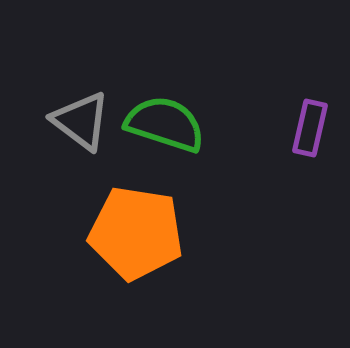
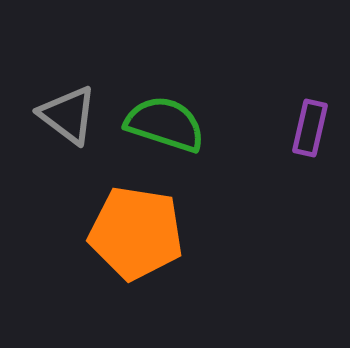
gray triangle: moved 13 px left, 6 px up
